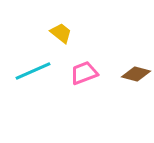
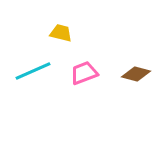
yellow trapezoid: rotated 25 degrees counterclockwise
